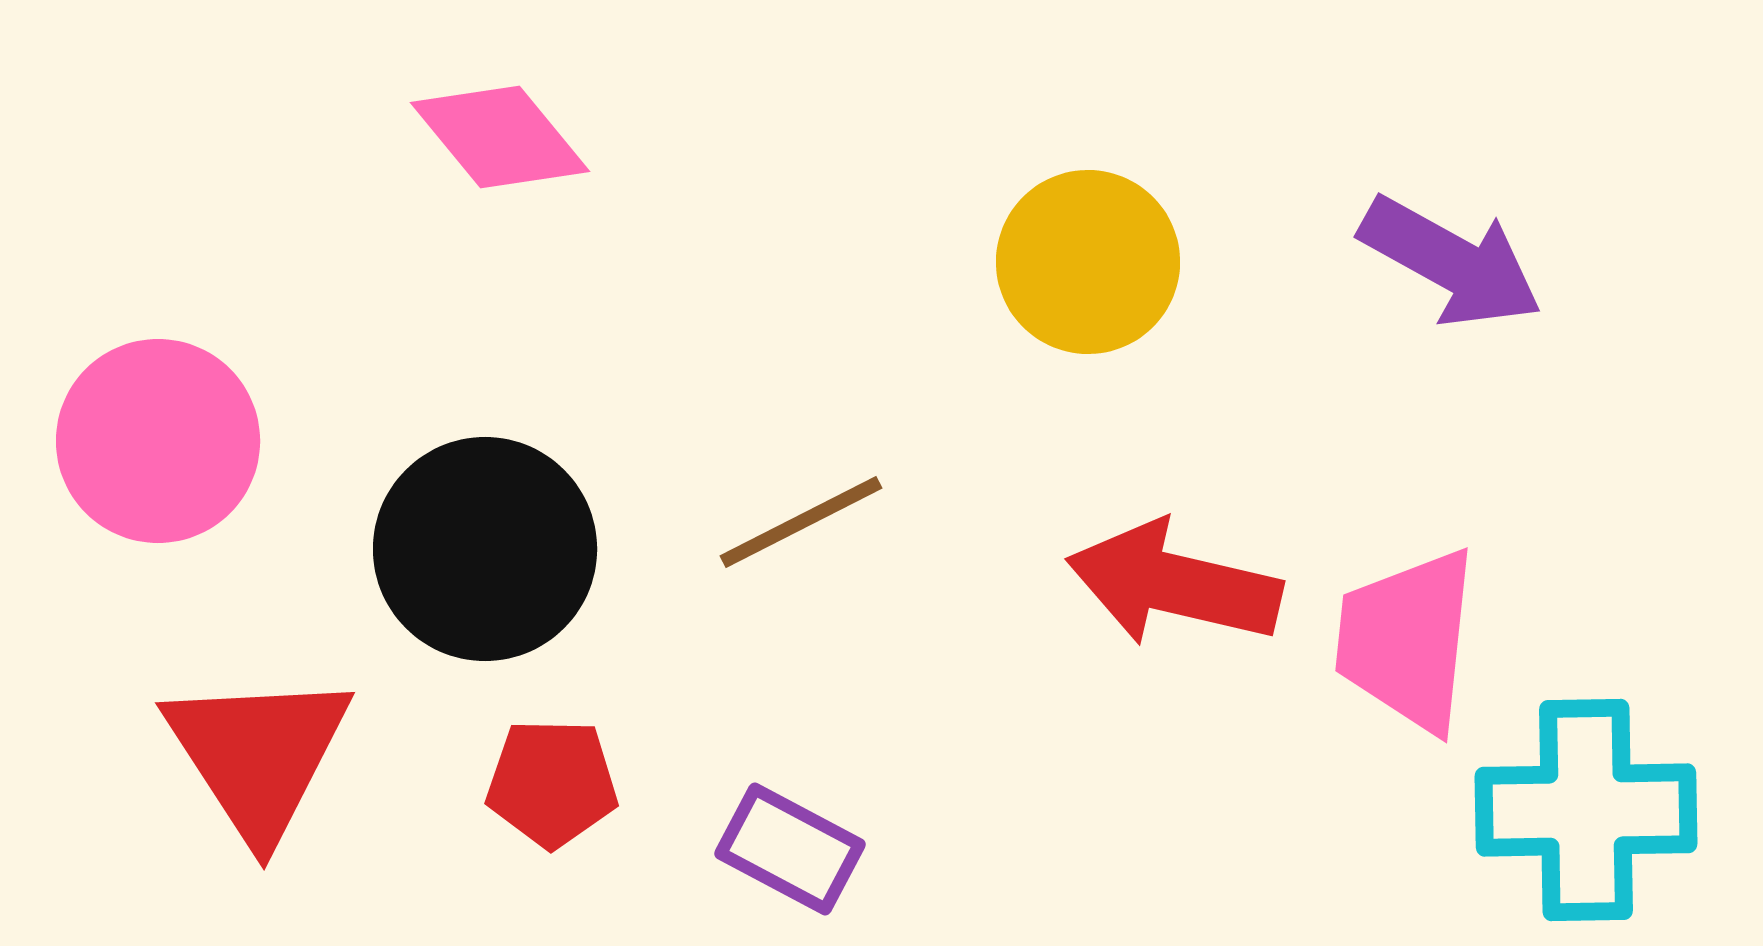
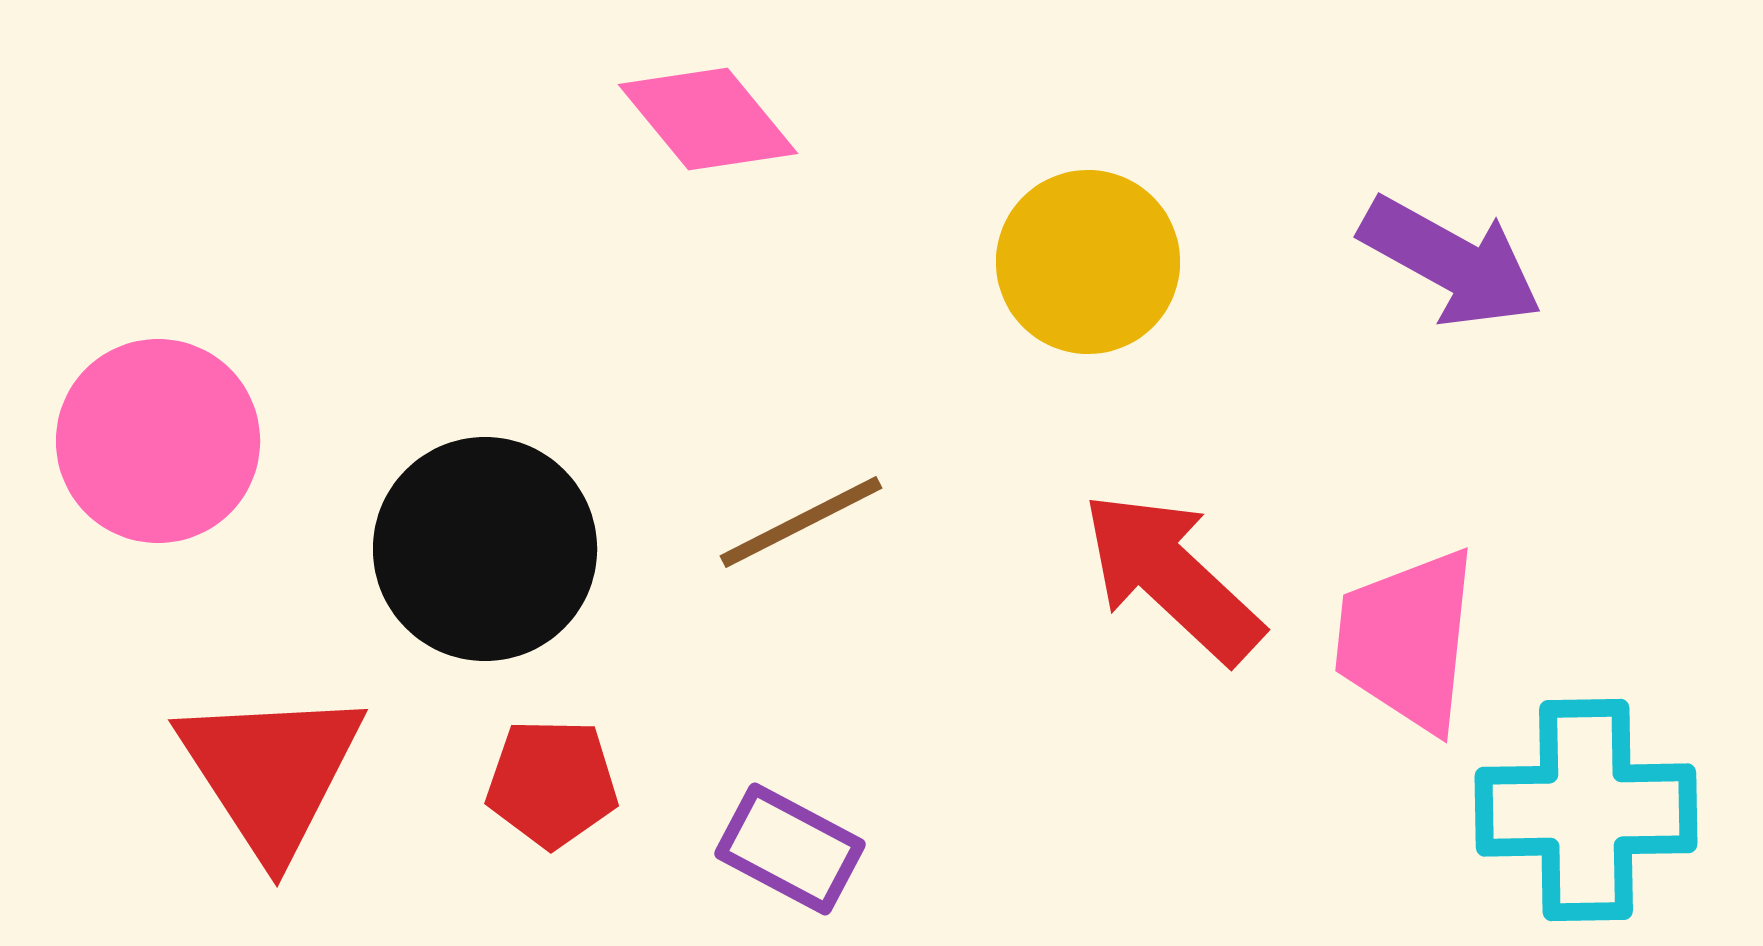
pink diamond: moved 208 px right, 18 px up
red arrow: moved 2 px left, 7 px up; rotated 30 degrees clockwise
red triangle: moved 13 px right, 17 px down
